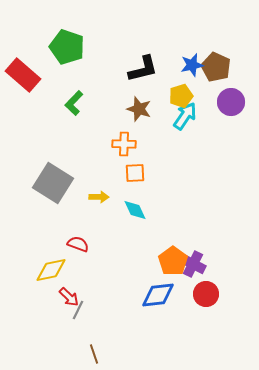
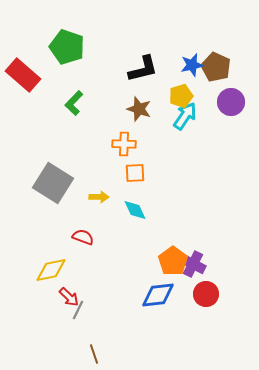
red semicircle: moved 5 px right, 7 px up
